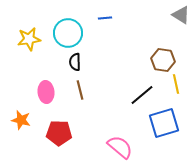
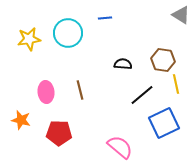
black semicircle: moved 48 px right, 2 px down; rotated 96 degrees clockwise
blue square: rotated 8 degrees counterclockwise
